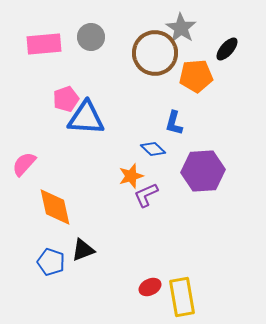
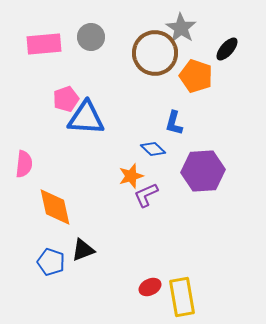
orange pentagon: rotated 24 degrees clockwise
pink semicircle: rotated 144 degrees clockwise
